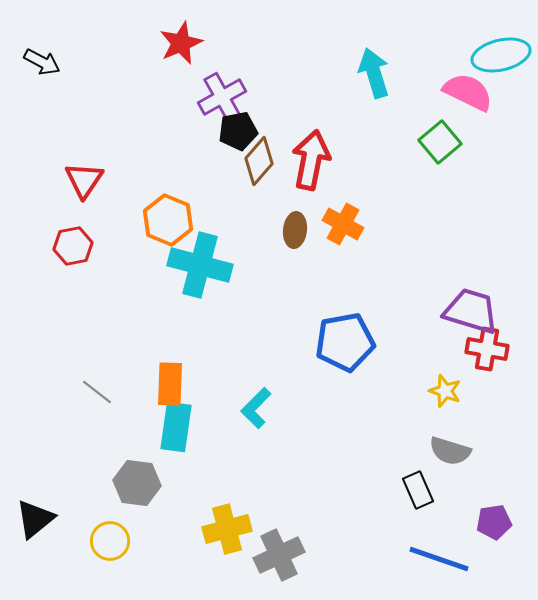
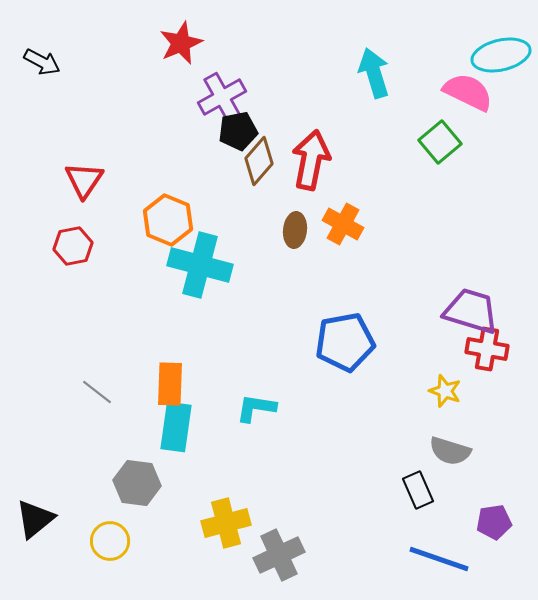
cyan L-shape: rotated 54 degrees clockwise
yellow cross: moved 1 px left, 6 px up
